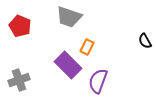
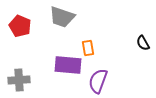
gray trapezoid: moved 7 px left
black semicircle: moved 2 px left, 2 px down
orange rectangle: moved 1 px right, 1 px down; rotated 35 degrees counterclockwise
purple rectangle: rotated 40 degrees counterclockwise
gray cross: rotated 15 degrees clockwise
